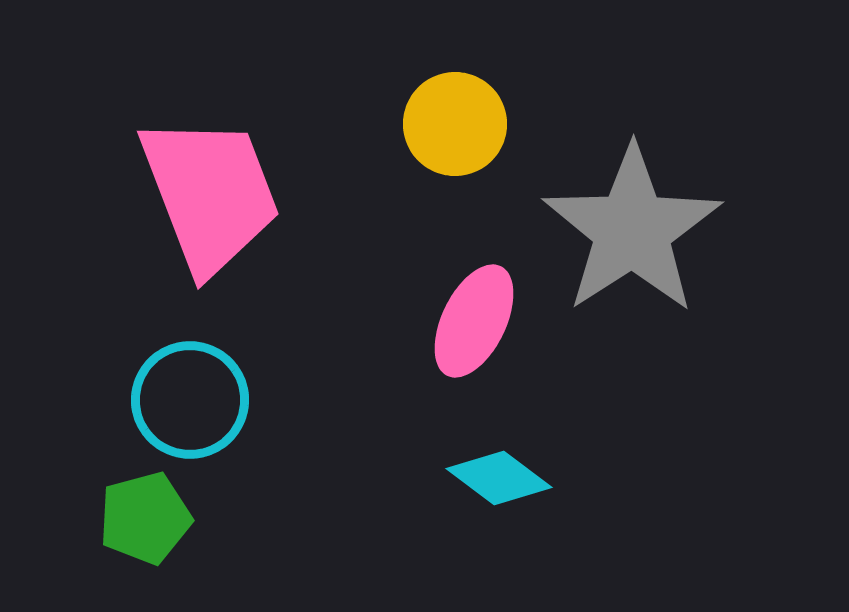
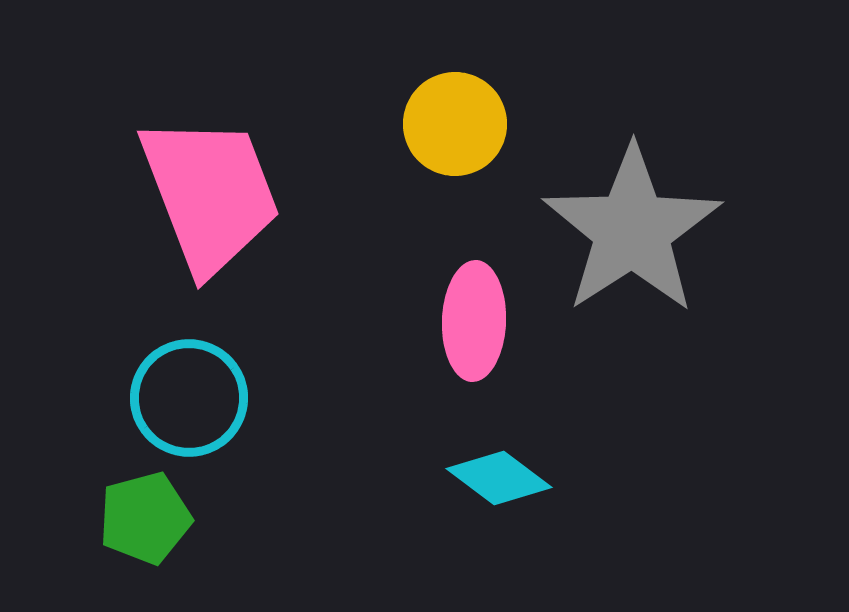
pink ellipse: rotated 24 degrees counterclockwise
cyan circle: moved 1 px left, 2 px up
